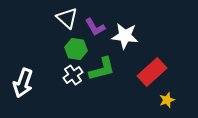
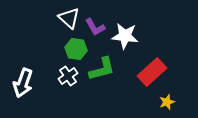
white triangle: moved 2 px right
white cross: moved 5 px left, 1 px down
yellow star: moved 2 px down
